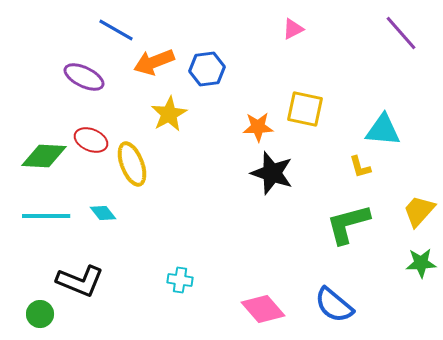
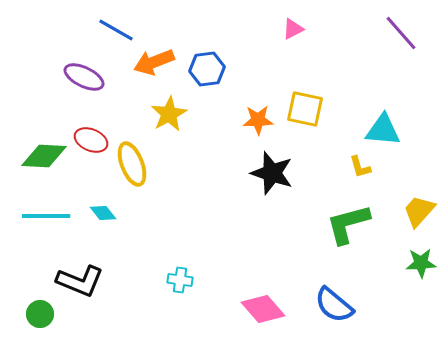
orange star: moved 7 px up
